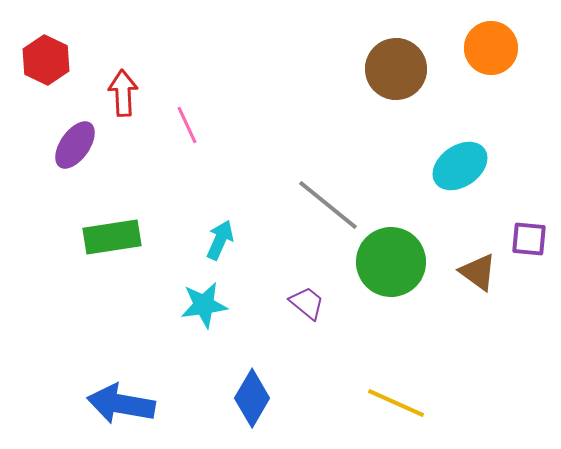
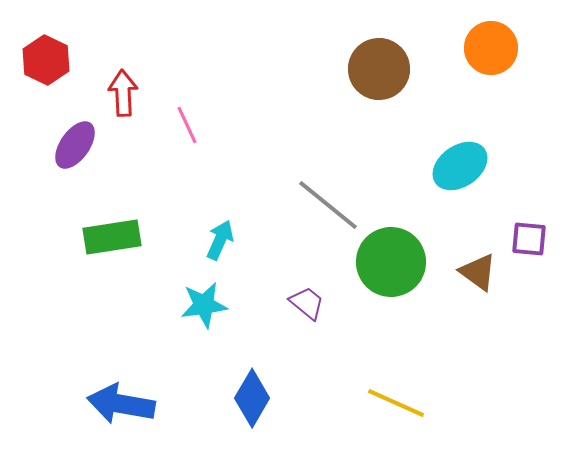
brown circle: moved 17 px left
